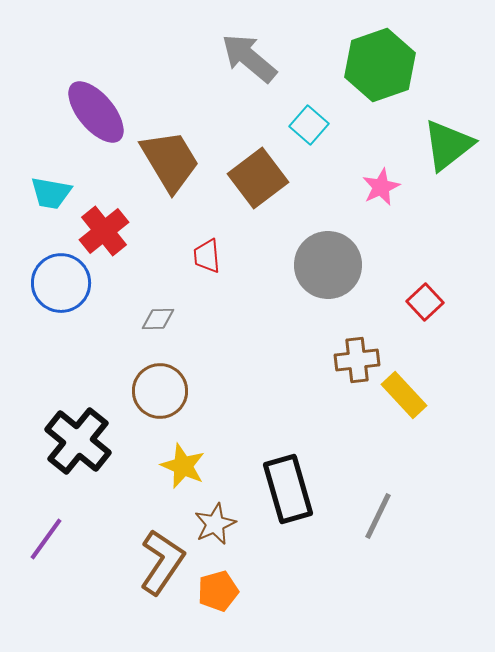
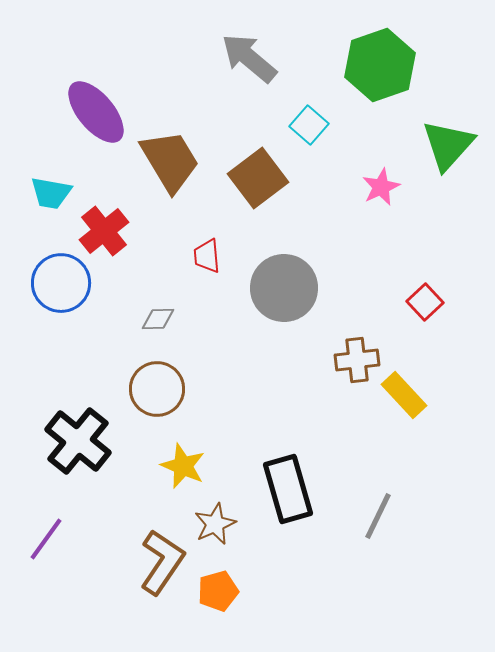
green triangle: rotated 10 degrees counterclockwise
gray circle: moved 44 px left, 23 px down
brown circle: moved 3 px left, 2 px up
